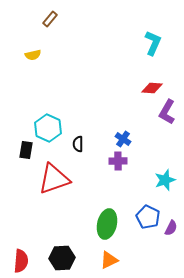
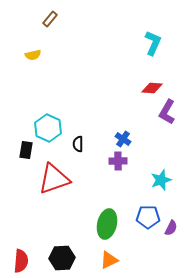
cyan star: moved 4 px left
blue pentagon: rotated 25 degrees counterclockwise
